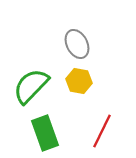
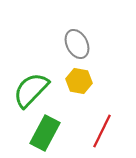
green semicircle: moved 4 px down
green rectangle: rotated 48 degrees clockwise
